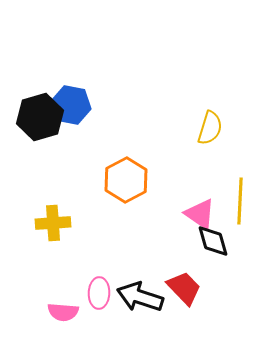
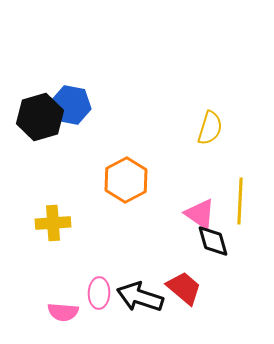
red trapezoid: rotated 6 degrees counterclockwise
